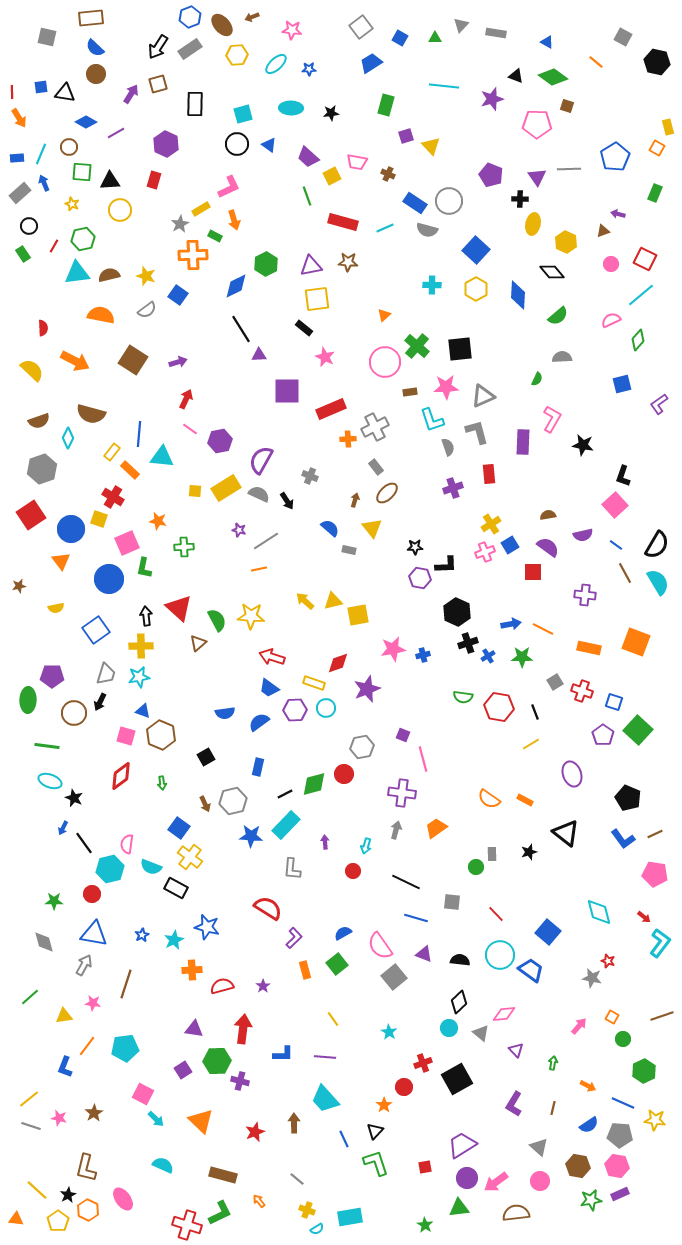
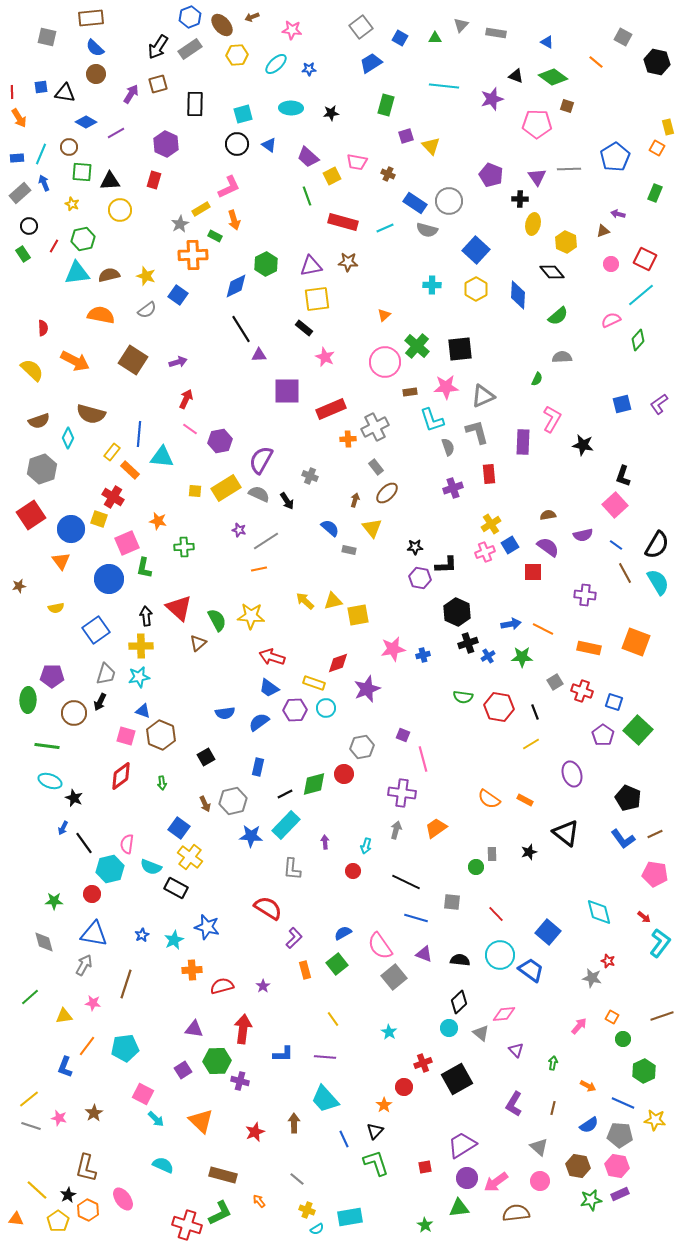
blue square at (622, 384): moved 20 px down
